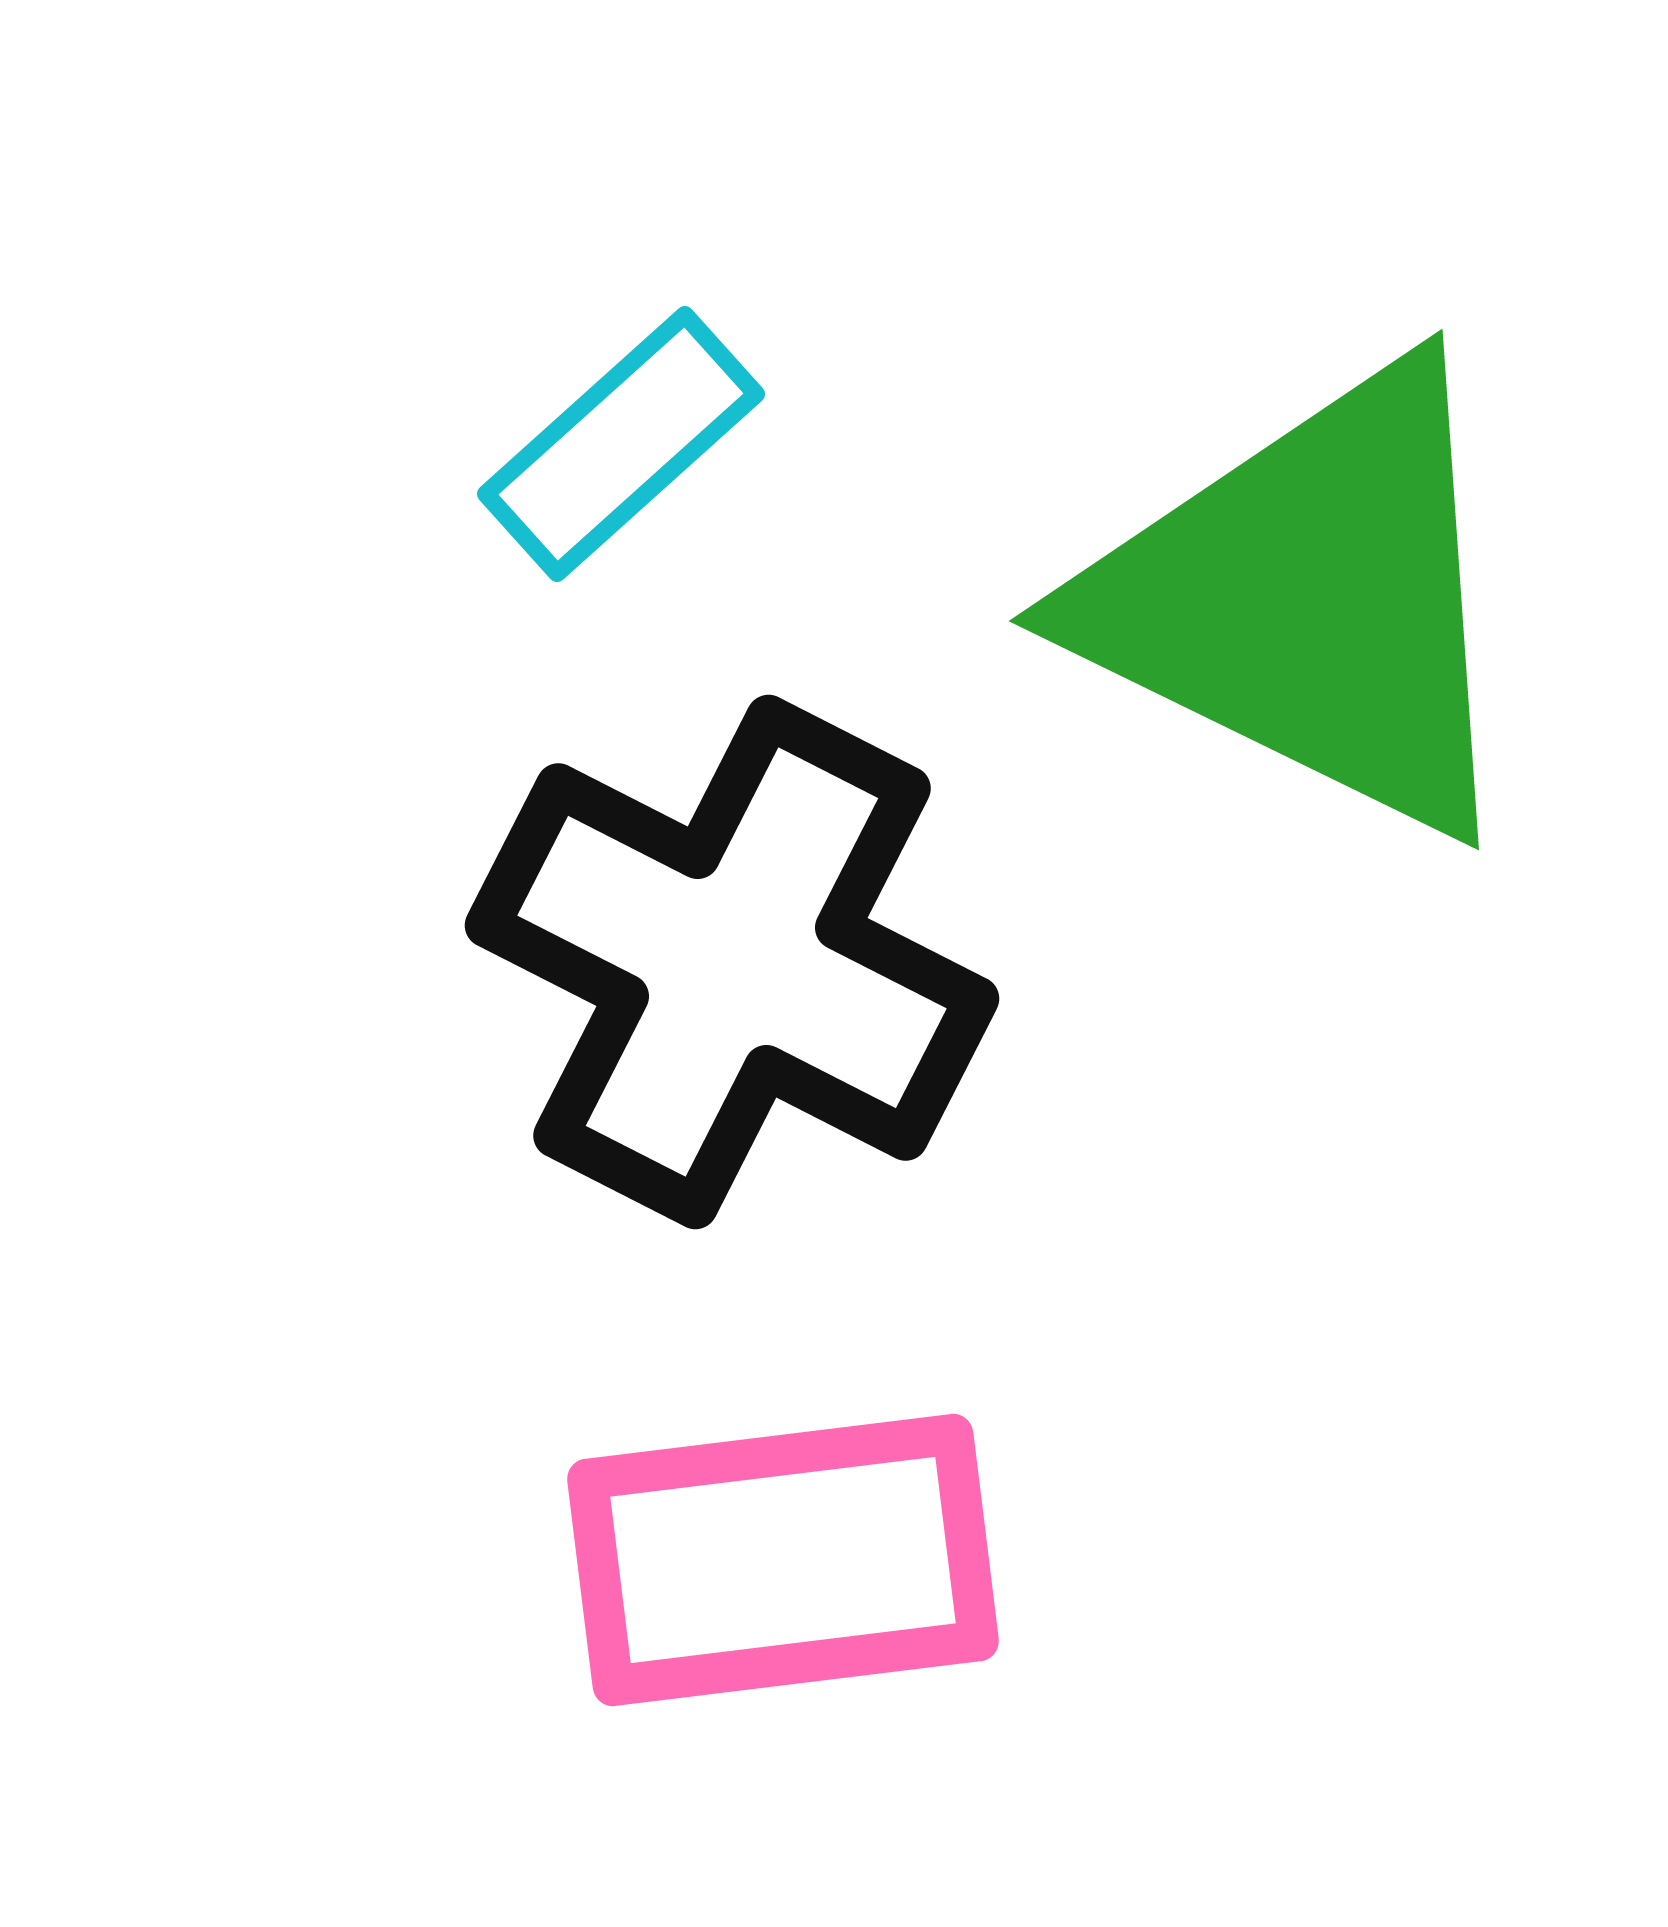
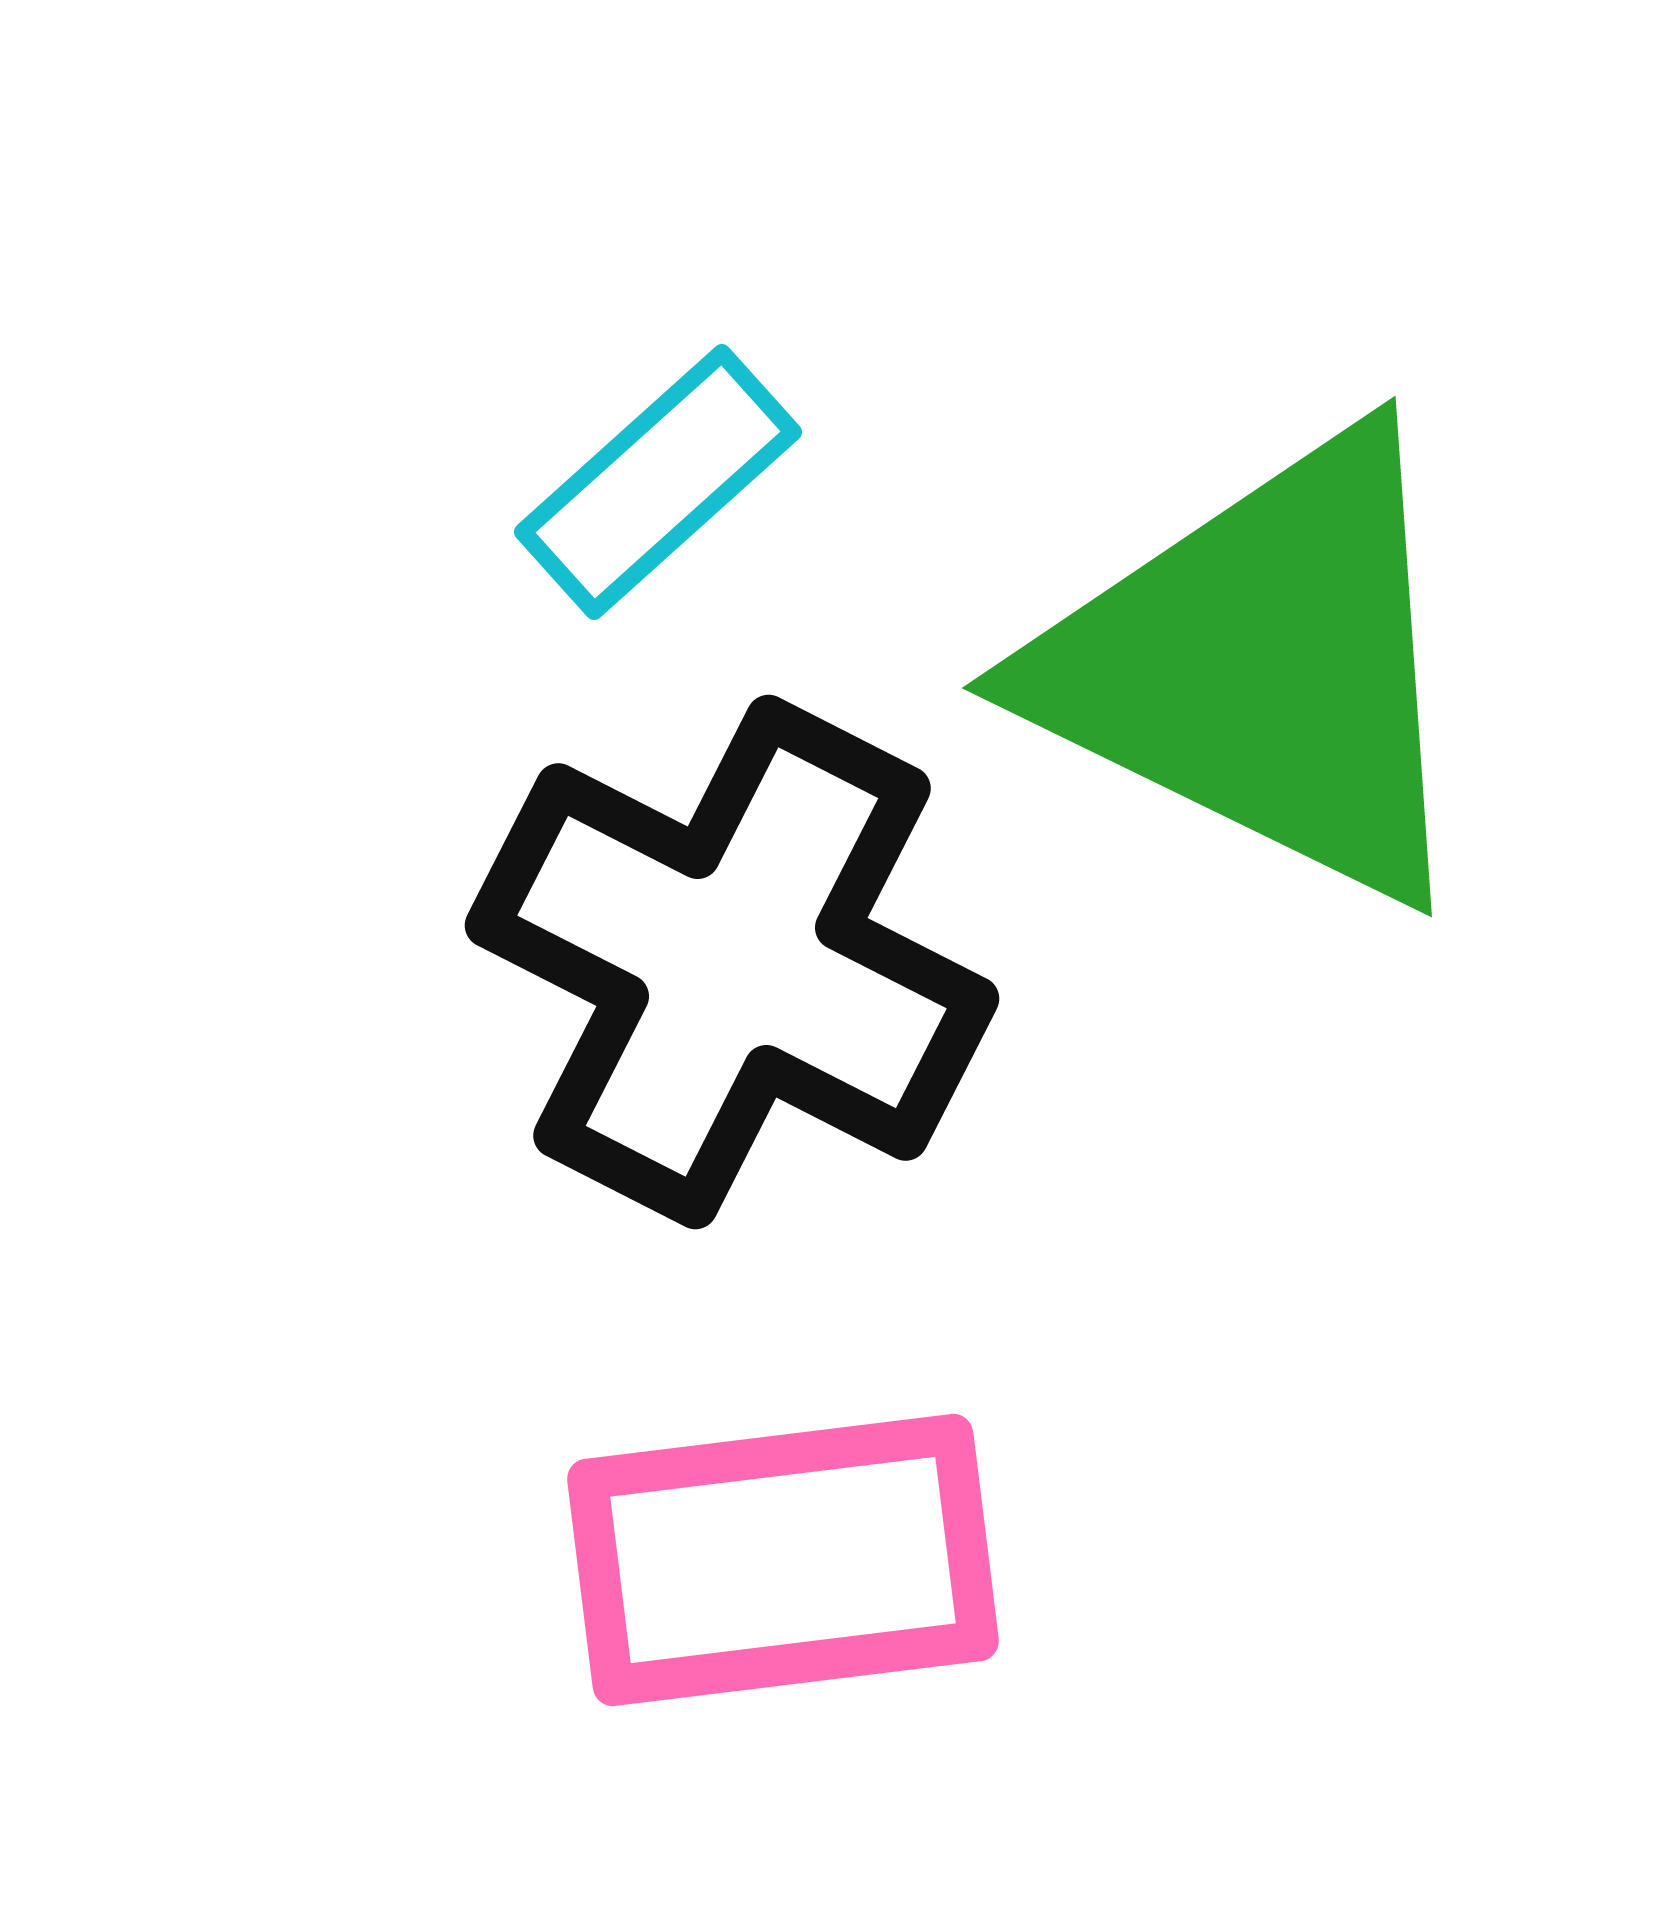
cyan rectangle: moved 37 px right, 38 px down
green triangle: moved 47 px left, 67 px down
